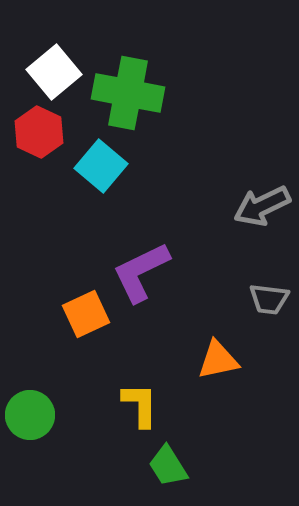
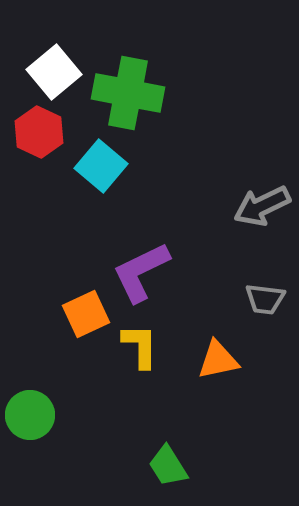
gray trapezoid: moved 4 px left
yellow L-shape: moved 59 px up
